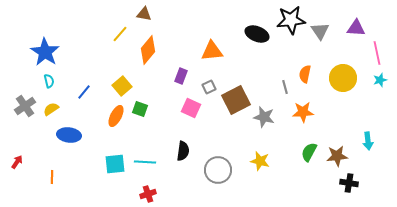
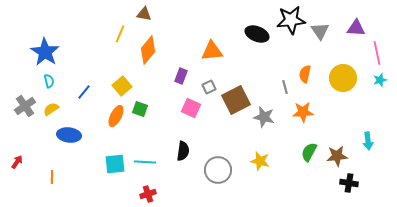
yellow line: rotated 18 degrees counterclockwise
